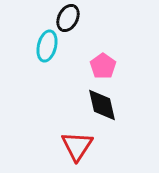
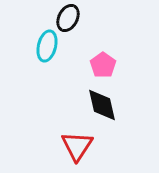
pink pentagon: moved 1 px up
